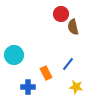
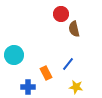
brown semicircle: moved 1 px right, 2 px down
